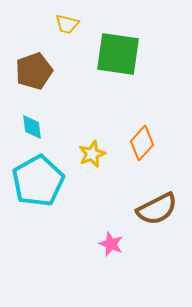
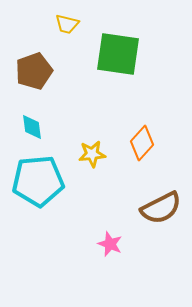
yellow star: rotated 16 degrees clockwise
cyan pentagon: rotated 24 degrees clockwise
brown semicircle: moved 4 px right, 1 px up
pink star: moved 1 px left
